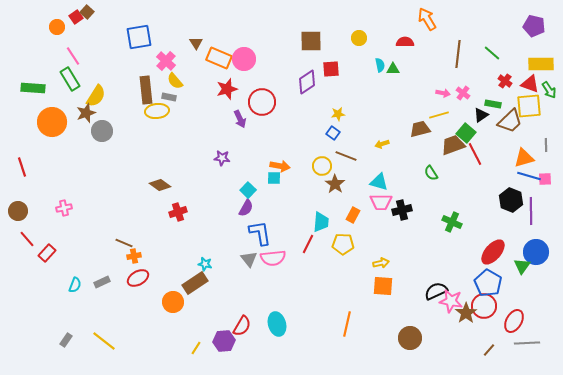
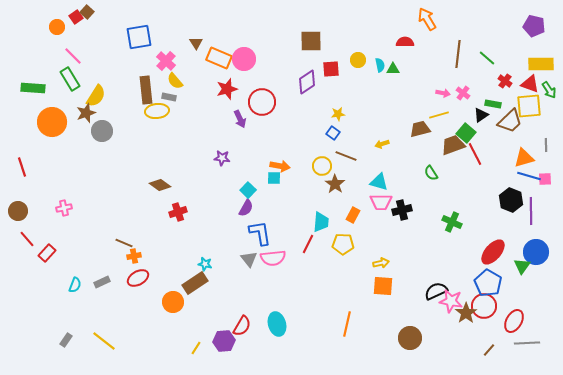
yellow circle at (359, 38): moved 1 px left, 22 px down
green line at (492, 53): moved 5 px left, 5 px down
pink line at (73, 56): rotated 12 degrees counterclockwise
